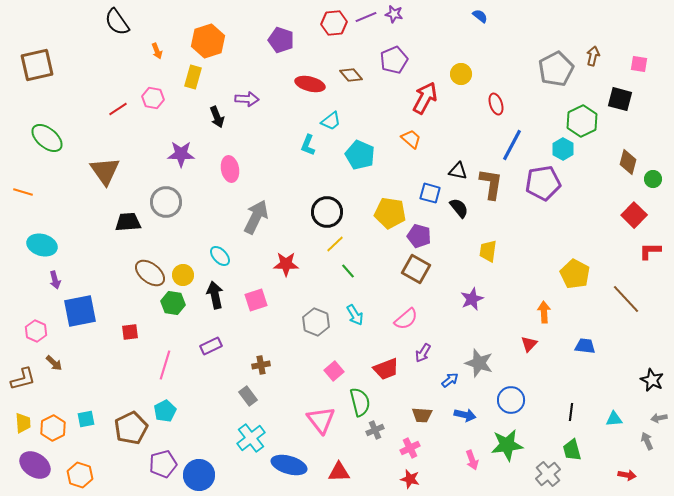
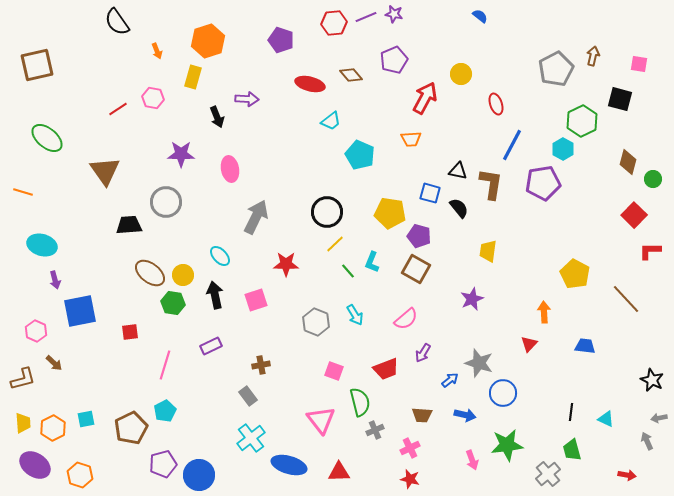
orange trapezoid at (411, 139): rotated 135 degrees clockwise
cyan L-shape at (308, 145): moved 64 px right, 117 px down
black trapezoid at (128, 222): moved 1 px right, 3 px down
pink square at (334, 371): rotated 30 degrees counterclockwise
blue circle at (511, 400): moved 8 px left, 7 px up
cyan triangle at (614, 419): moved 8 px left; rotated 30 degrees clockwise
